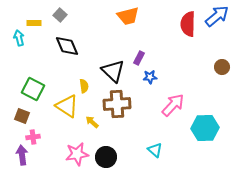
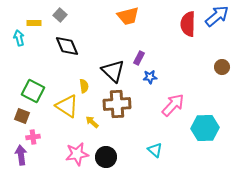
green square: moved 2 px down
purple arrow: moved 1 px left
